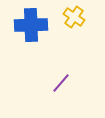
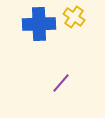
blue cross: moved 8 px right, 1 px up
